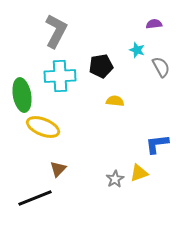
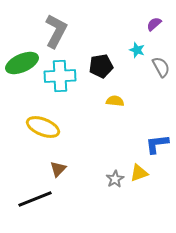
purple semicircle: rotated 35 degrees counterclockwise
green ellipse: moved 32 px up; rotated 76 degrees clockwise
black line: moved 1 px down
